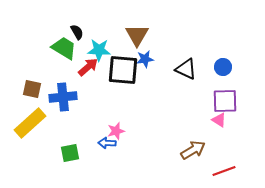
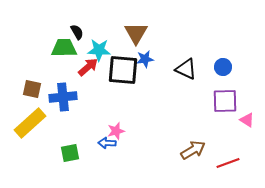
brown triangle: moved 1 px left, 2 px up
green trapezoid: rotated 32 degrees counterclockwise
pink triangle: moved 28 px right
red line: moved 4 px right, 8 px up
